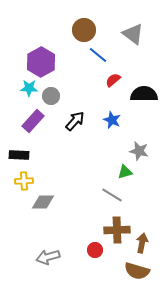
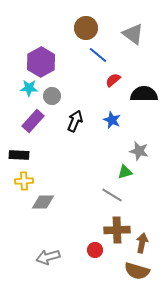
brown circle: moved 2 px right, 2 px up
gray circle: moved 1 px right
black arrow: rotated 20 degrees counterclockwise
